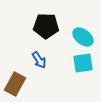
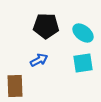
cyan ellipse: moved 4 px up
blue arrow: rotated 84 degrees counterclockwise
brown rectangle: moved 2 px down; rotated 30 degrees counterclockwise
